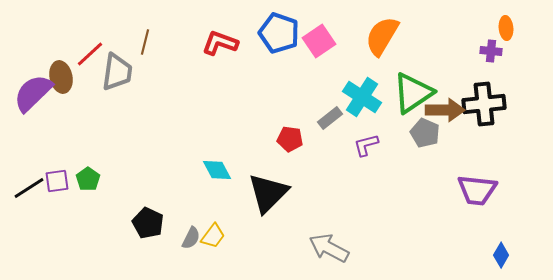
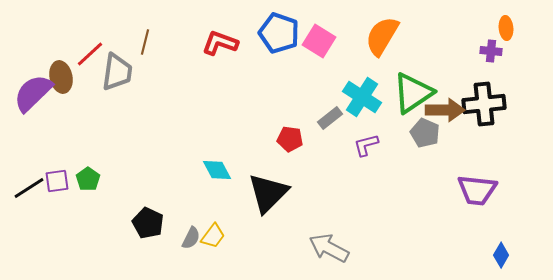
pink square: rotated 24 degrees counterclockwise
